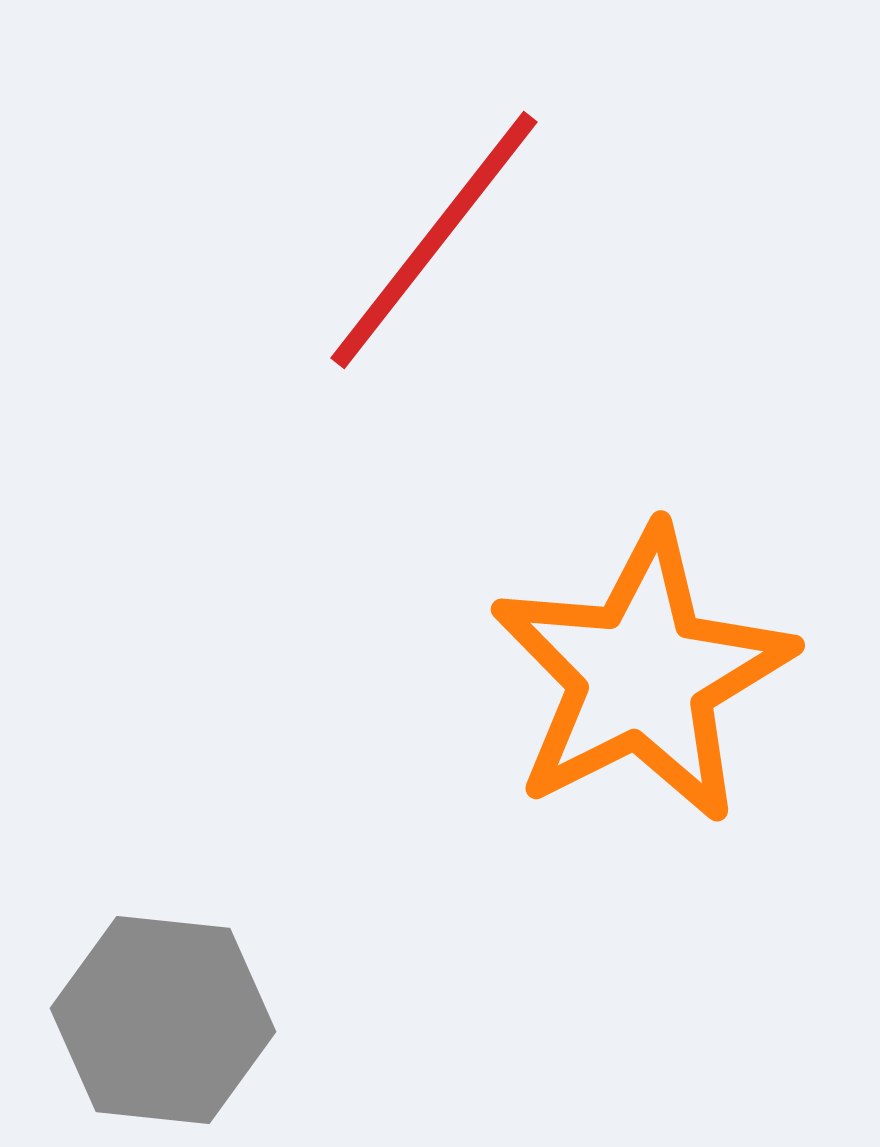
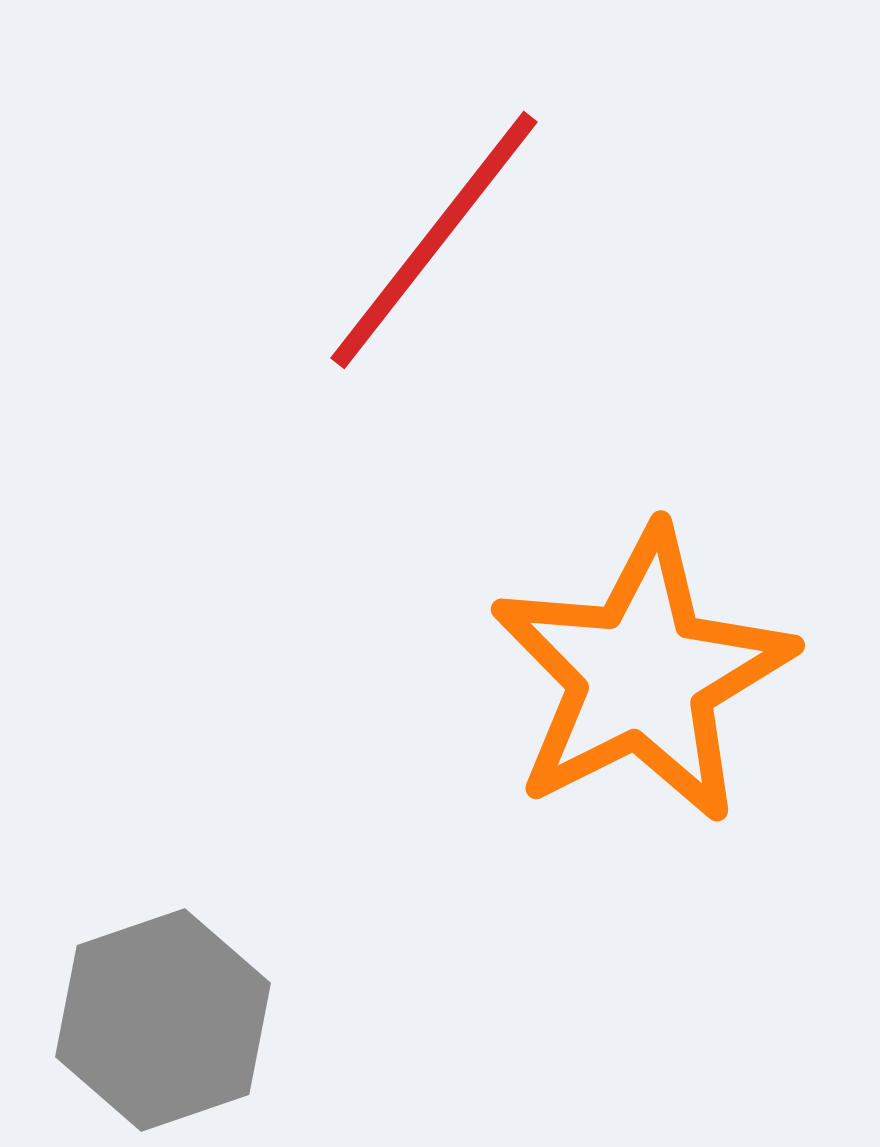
gray hexagon: rotated 25 degrees counterclockwise
